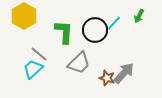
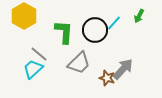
gray arrow: moved 1 px left, 4 px up
